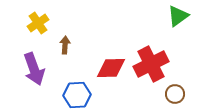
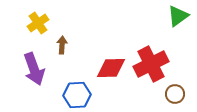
brown arrow: moved 3 px left
